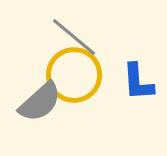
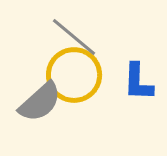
blue L-shape: rotated 6 degrees clockwise
